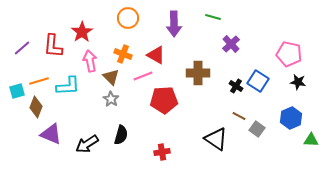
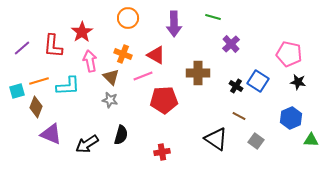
gray star: moved 1 px left, 1 px down; rotated 21 degrees counterclockwise
gray square: moved 1 px left, 12 px down
